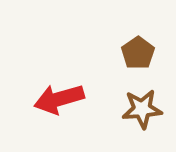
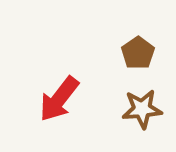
red arrow: rotated 36 degrees counterclockwise
